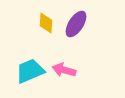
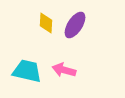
purple ellipse: moved 1 px left, 1 px down
cyan trapezoid: moved 3 px left; rotated 36 degrees clockwise
